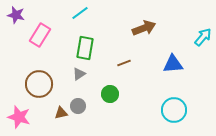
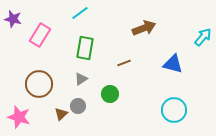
purple star: moved 3 px left, 4 px down
blue triangle: rotated 20 degrees clockwise
gray triangle: moved 2 px right, 5 px down
brown triangle: moved 1 px down; rotated 32 degrees counterclockwise
